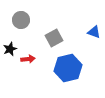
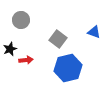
gray square: moved 4 px right, 1 px down; rotated 24 degrees counterclockwise
red arrow: moved 2 px left, 1 px down
